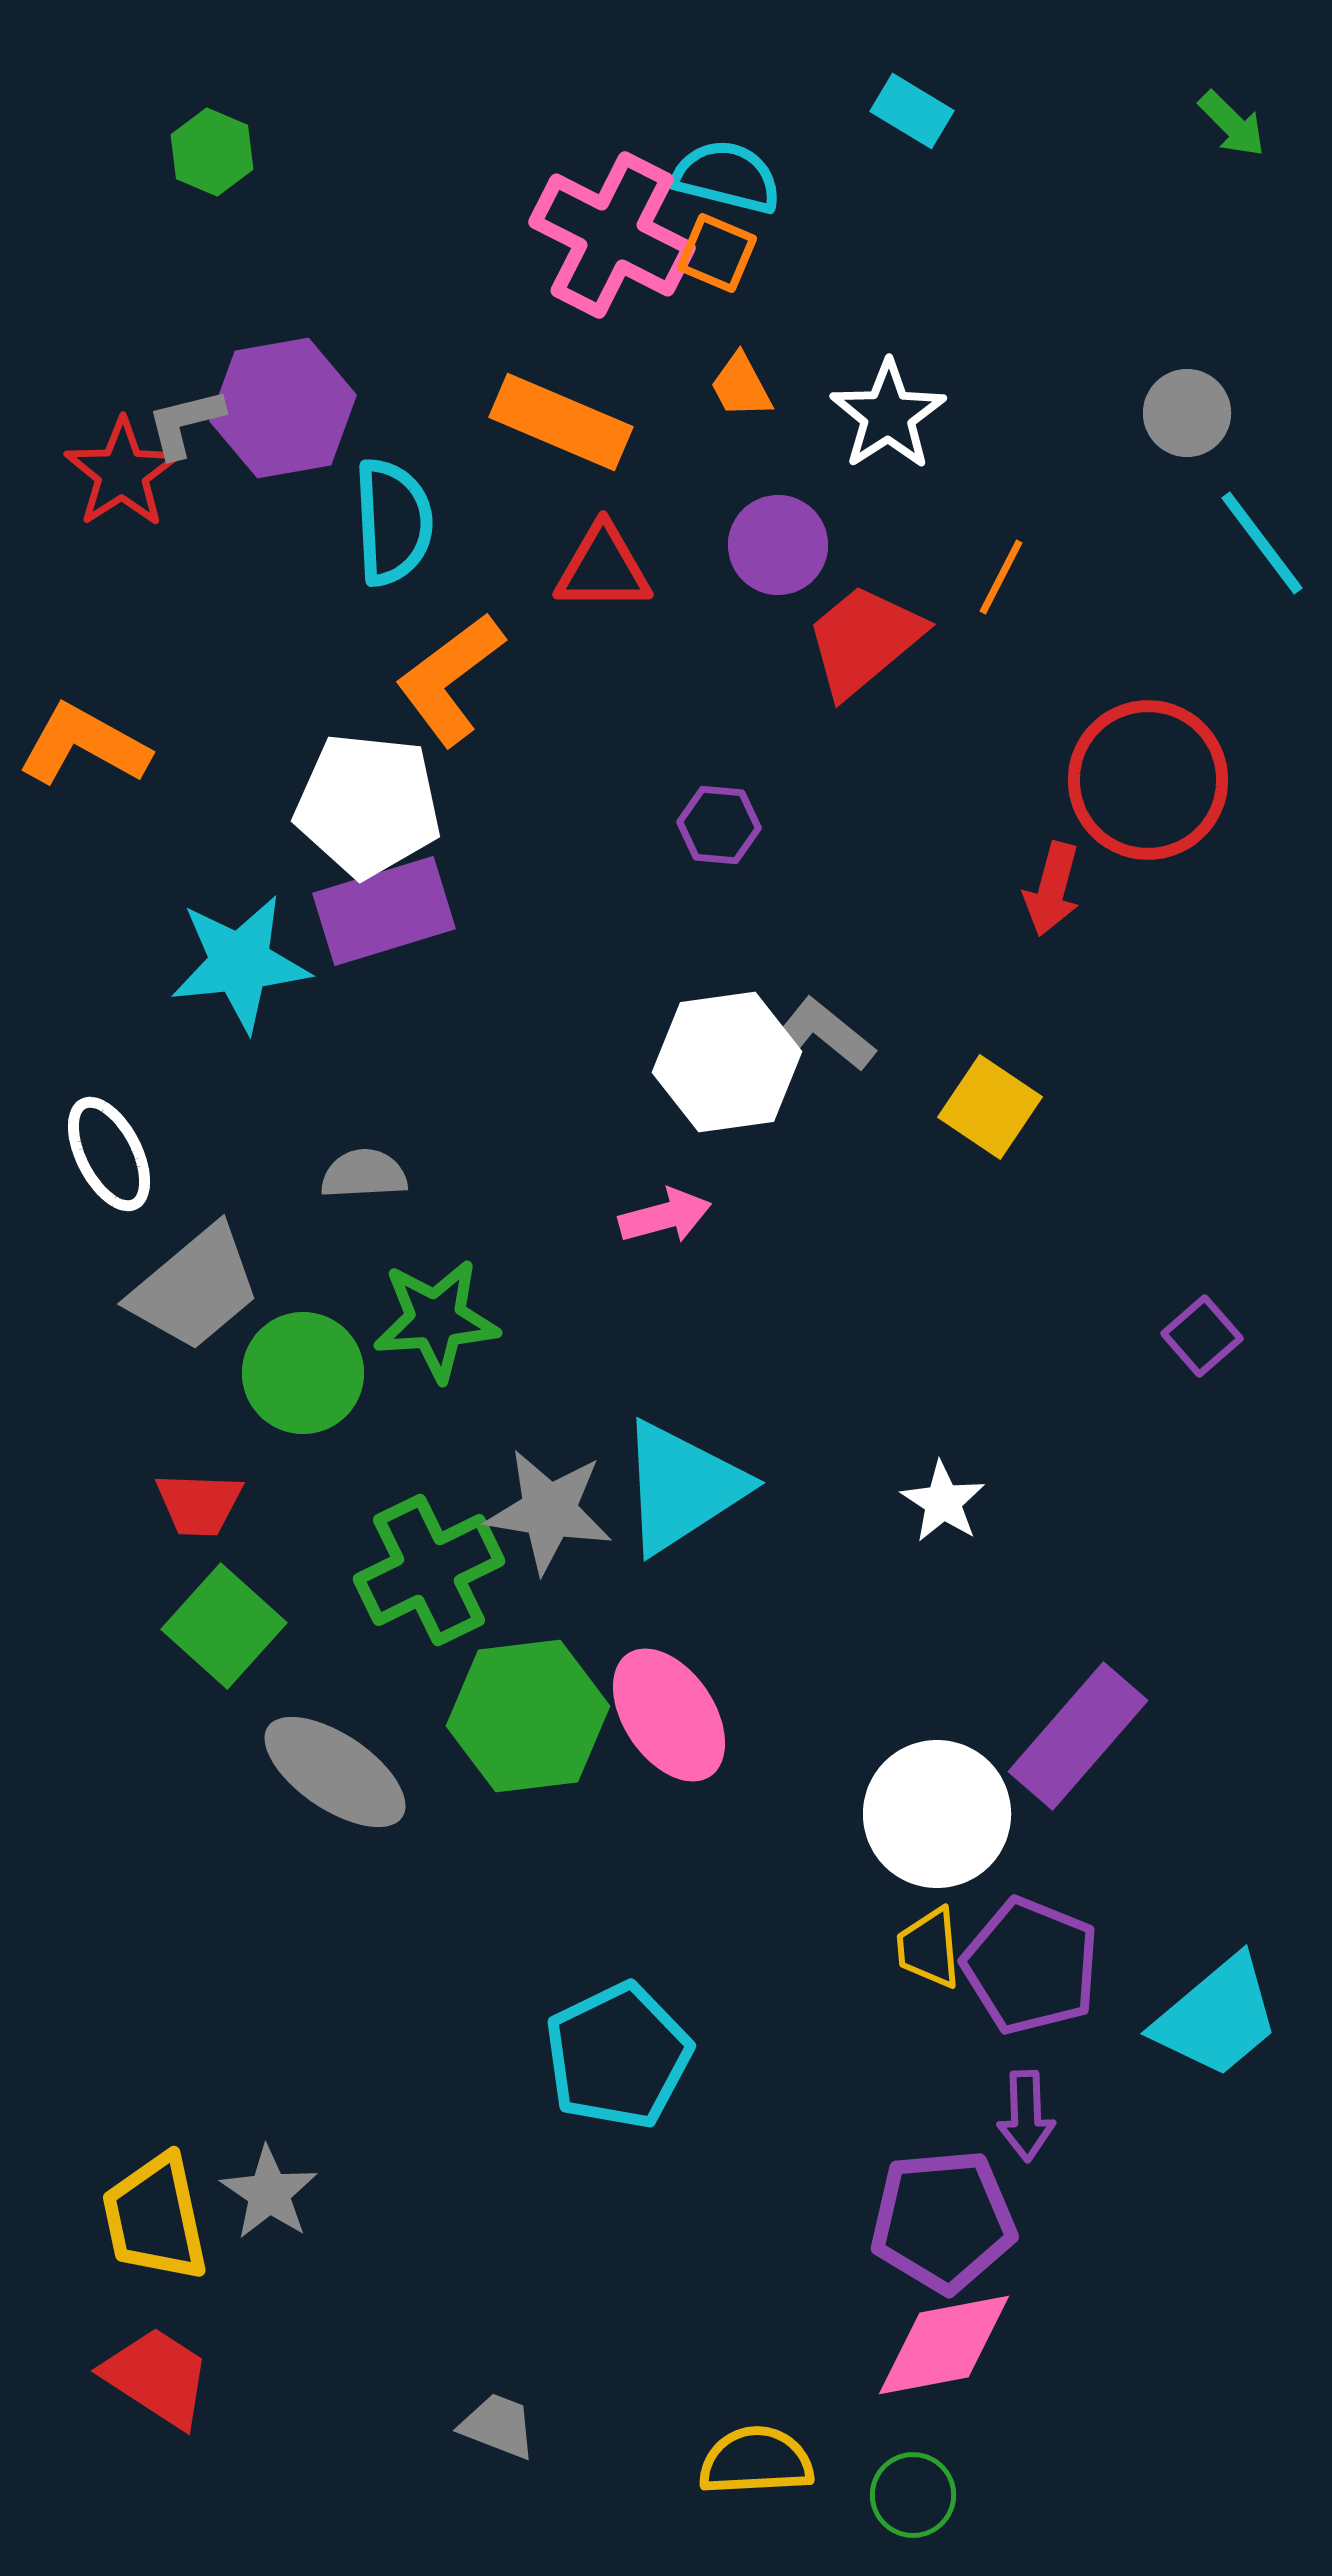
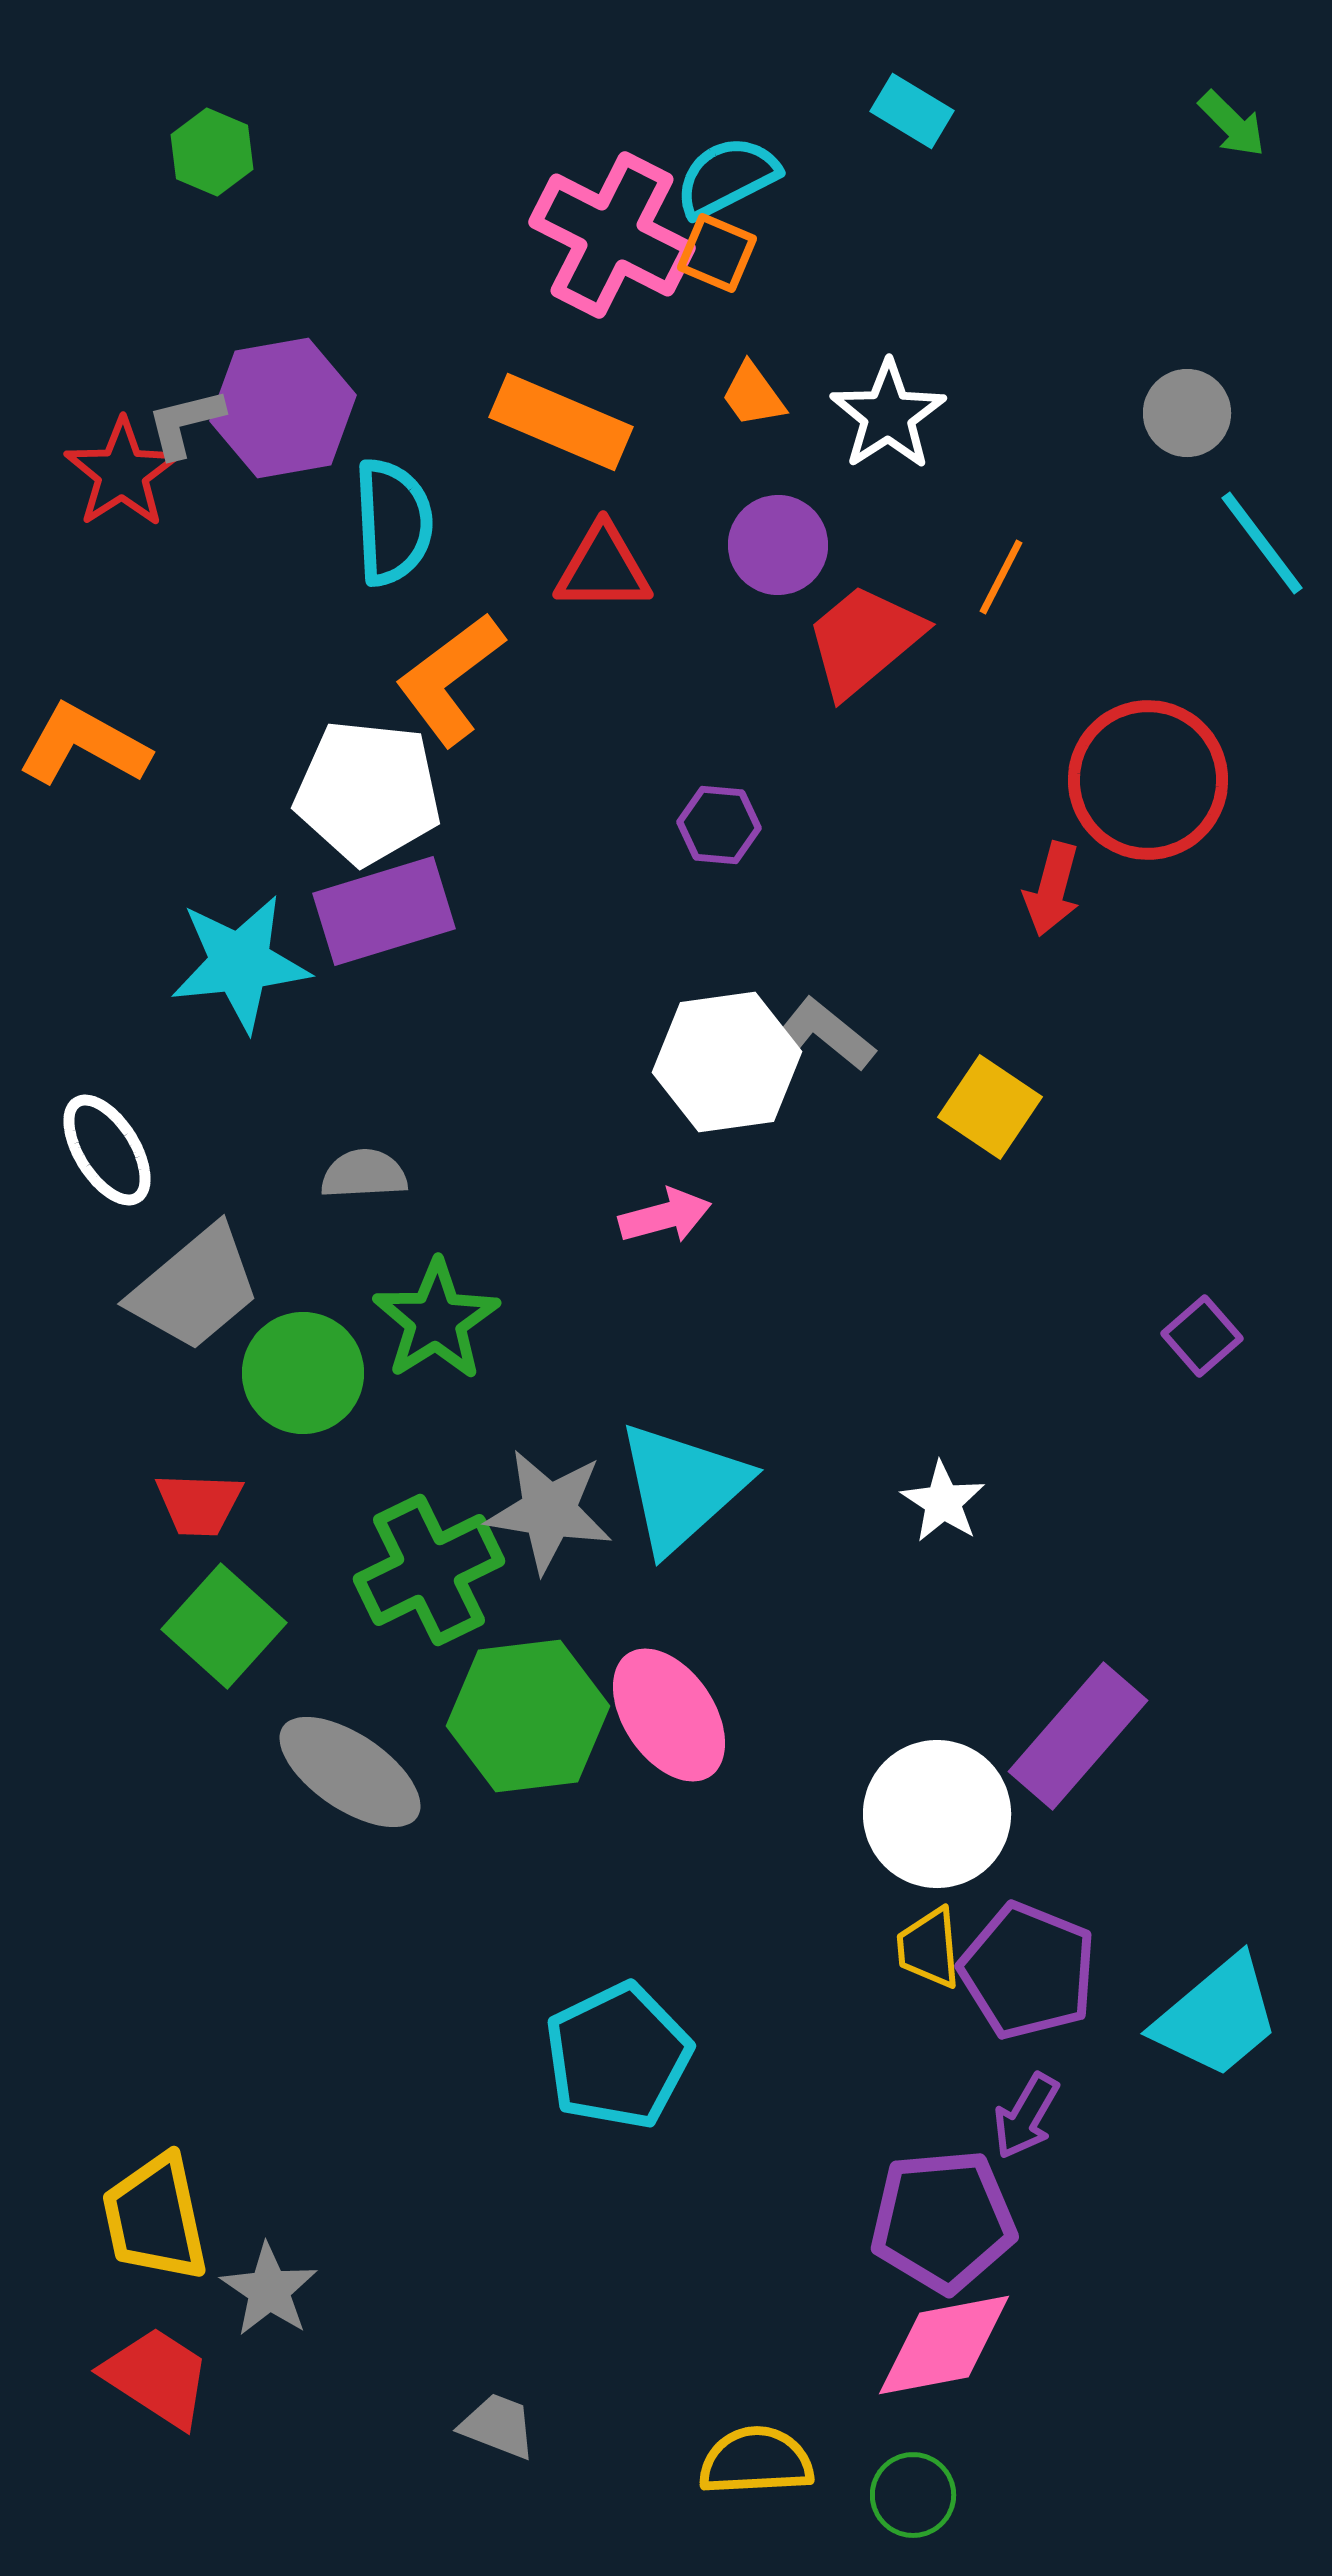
cyan semicircle at (727, 177): rotated 41 degrees counterclockwise
orange trapezoid at (741, 386): moved 12 px right, 9 px down; rotated 8 degrees counterclockwise
white pentagon at (368, 805): moved 13 px up
white ellipse at (109, 1154): moved 2 px left, 4 px up; rotated 5 degrees counterclockwise
green star at (436, 1320): rotated 28 degrees counterclockwise
cyan triangle at (682, 1487): rotated 9 degrees counterclockwise
gray ellipse at (335, 1772): moved 15 px right
purple pentagon at (1031, 1966): moved 3 px left, 5 px down
purple arrow at (1026, 2116): rotated 32 degrees clockwise
gray star at (269, 2193): moved 97 px down
